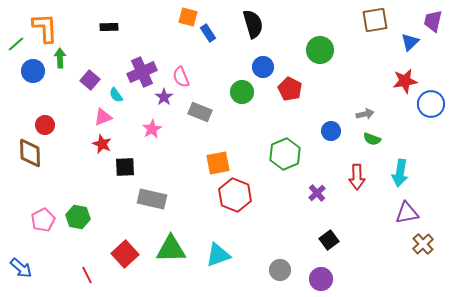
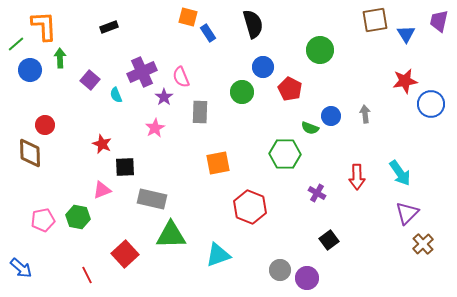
purple trapezoid at (433, 21): moved 6 px right
black rectangle at (109, 27): rotated 18 degrees counterclockwise
orange L-shape at (45, 28): moved 1 px left, 2 px up
blue triangle at (410, 42): moved 4 px left, 8 px up; rotated 18 degrees counterclockwise
blue circle at (33, 71): moved 3 px left, 1 px up
cyan semicircle at (116, 95): rotated 14 degrees clockwise
gray rectangle at (200, 112): rotated 70 degrees clockwise
gray arrow at (365, 114): rotated 84 degrees counterclockwise
pink triangle at (103, 117): moved 1 px left, 73 px down
pink star at (152, 129): moved 3 px right, 1 px up
blue circle at (331, 131): moved 15 px up
green semicircle at (372, 139): moved 62 px left, 11 px up
green hexagon at (285, 154): rotated 24 degrees clockwise
cyan arrow at (400, 173): rotated 44 degrees counterclockwise
purple cross at (317, 193): rotated 18 degrees counterclockwise
red hexagon at (235, 195): moved 15 px right, 12 px down
purple triangle at (407, 213): rotated 35 degrees counterclockwise
pink pentagon at (43, 220): rotated 15 degrees clockwise
green triangle at (171, 249): moved 14 px up
purple circle at (321, 279): moved 14 px left, 1 px up
